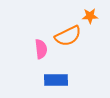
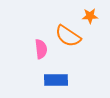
orange semicircle: rotated 60 degrees clockwise
